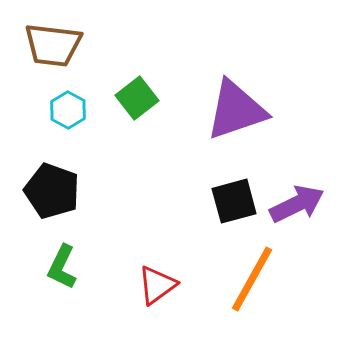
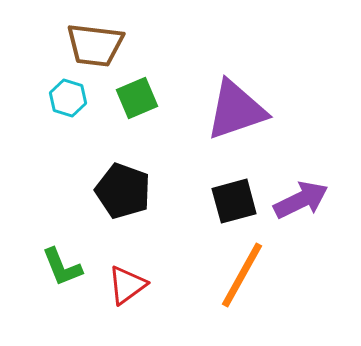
brown trapezoid: moved 42 px right
green square: rotated 15 degrees clockwise
cyan hexagon: moved 12 px up; rotated 12 degrees counterclockwise
black pentagon: moved 71 px right
purple arrow: moved 4 px right, 4 px up
green L-shape: rotated 48 degrees counterclockwise
orange line: moved 10 px left, 4 px up
red triangle: moved 30 px left
